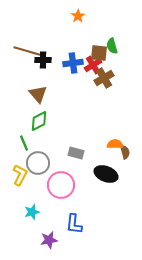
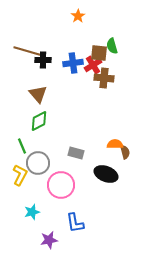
brown cross: rotated 36 degrees clockwise
green line: moved 2 px left, 3 px down
blue L-shape: moved 1 px right, 1 px up; rotated 15 degrees counterclockwise
